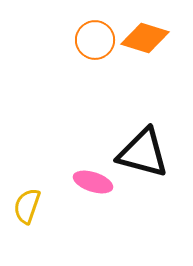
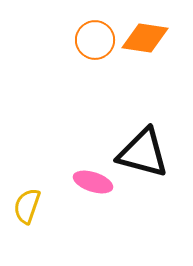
orange diamond: rotated 9 degrees counterclockwise
